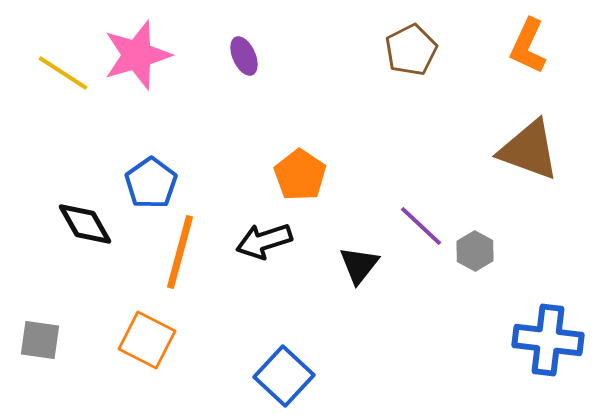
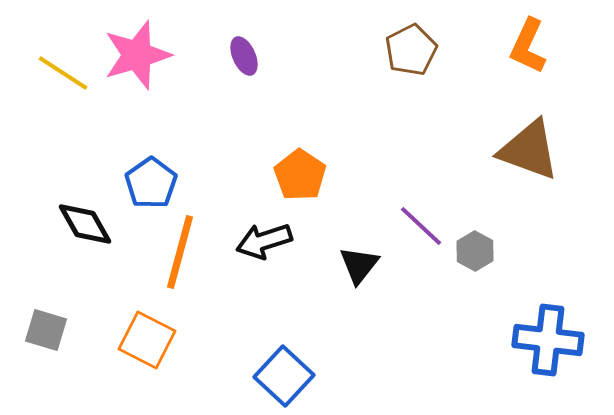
gray square: moved 6 px right, 10 px up; rotated 9 degrees clockwise
